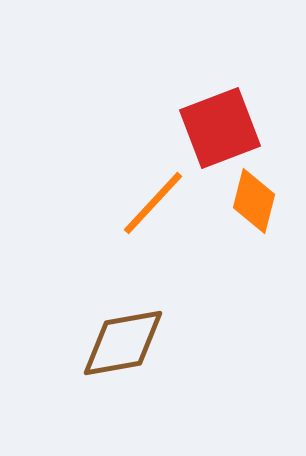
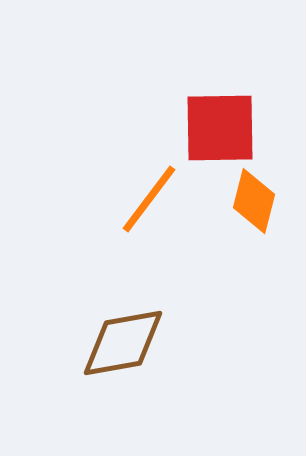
red square: rotated 20 degrees clockwise
orange line: moved 4 px left, 4 px up; rotated 6 degrees counterclockwise
